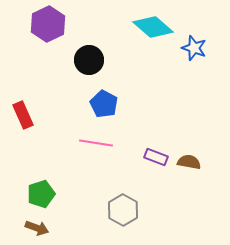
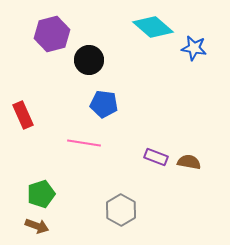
purple hexagon: moved 4 px right, 10 px down; rotated 12 degrees clockwise
blue star: rotated 10 degrees counterclockwise
blue pentagon: rotated 20 degrees counterclockwise
pink line: moved 12 px left
gray hexagon: moved 2 px left
brown arrow: moved 2 px up
